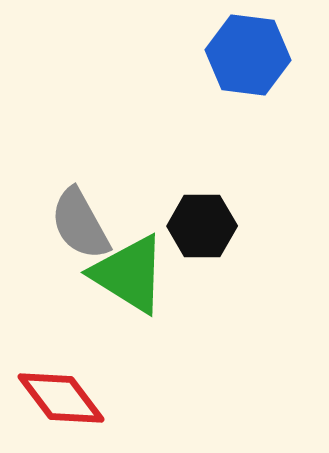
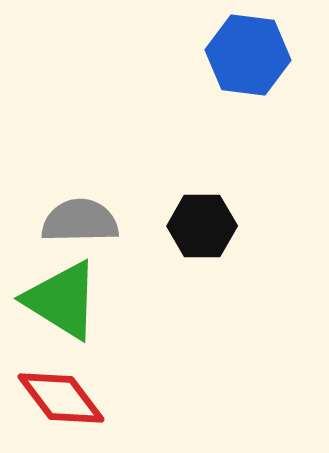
gray semicircle: moved 3 px up; rotated 118 degrees clockwise
green triangle: moved 67 px left, 26 px down
